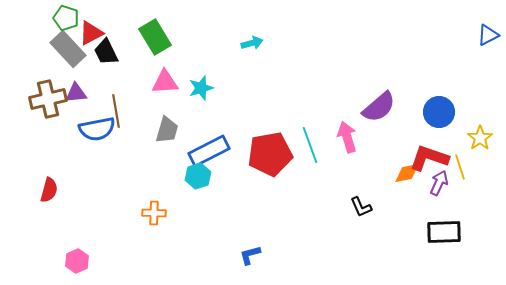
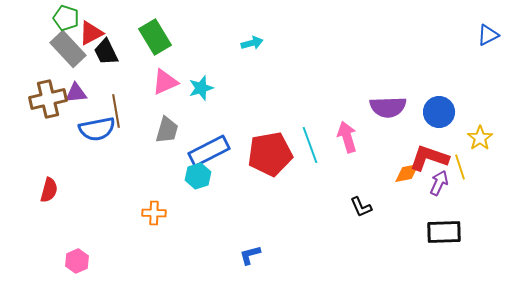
pink triangle: rotated 20 degrees counterclockwise
purple semicircle: moved 9 px right; rotated 39 degrees clockwise
